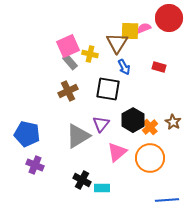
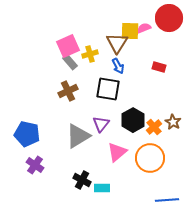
yellow cross: rotated 28 degrees counterclockwise
blue arrow: moved 6 px left, 1 px up
orange cross: moved 4 px right
purple cross: rotated 12 degrees clockwise
